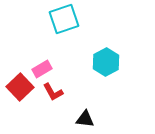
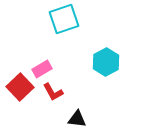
black triangle: moved 8 px left
